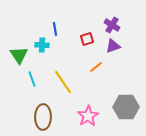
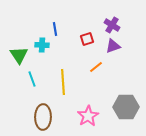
yellow line: rotated 30 degrees clockwise
